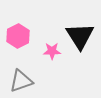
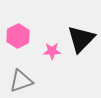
black triangle: moved 1 px right, 3 px down; rotated 16 degrees clockwise
